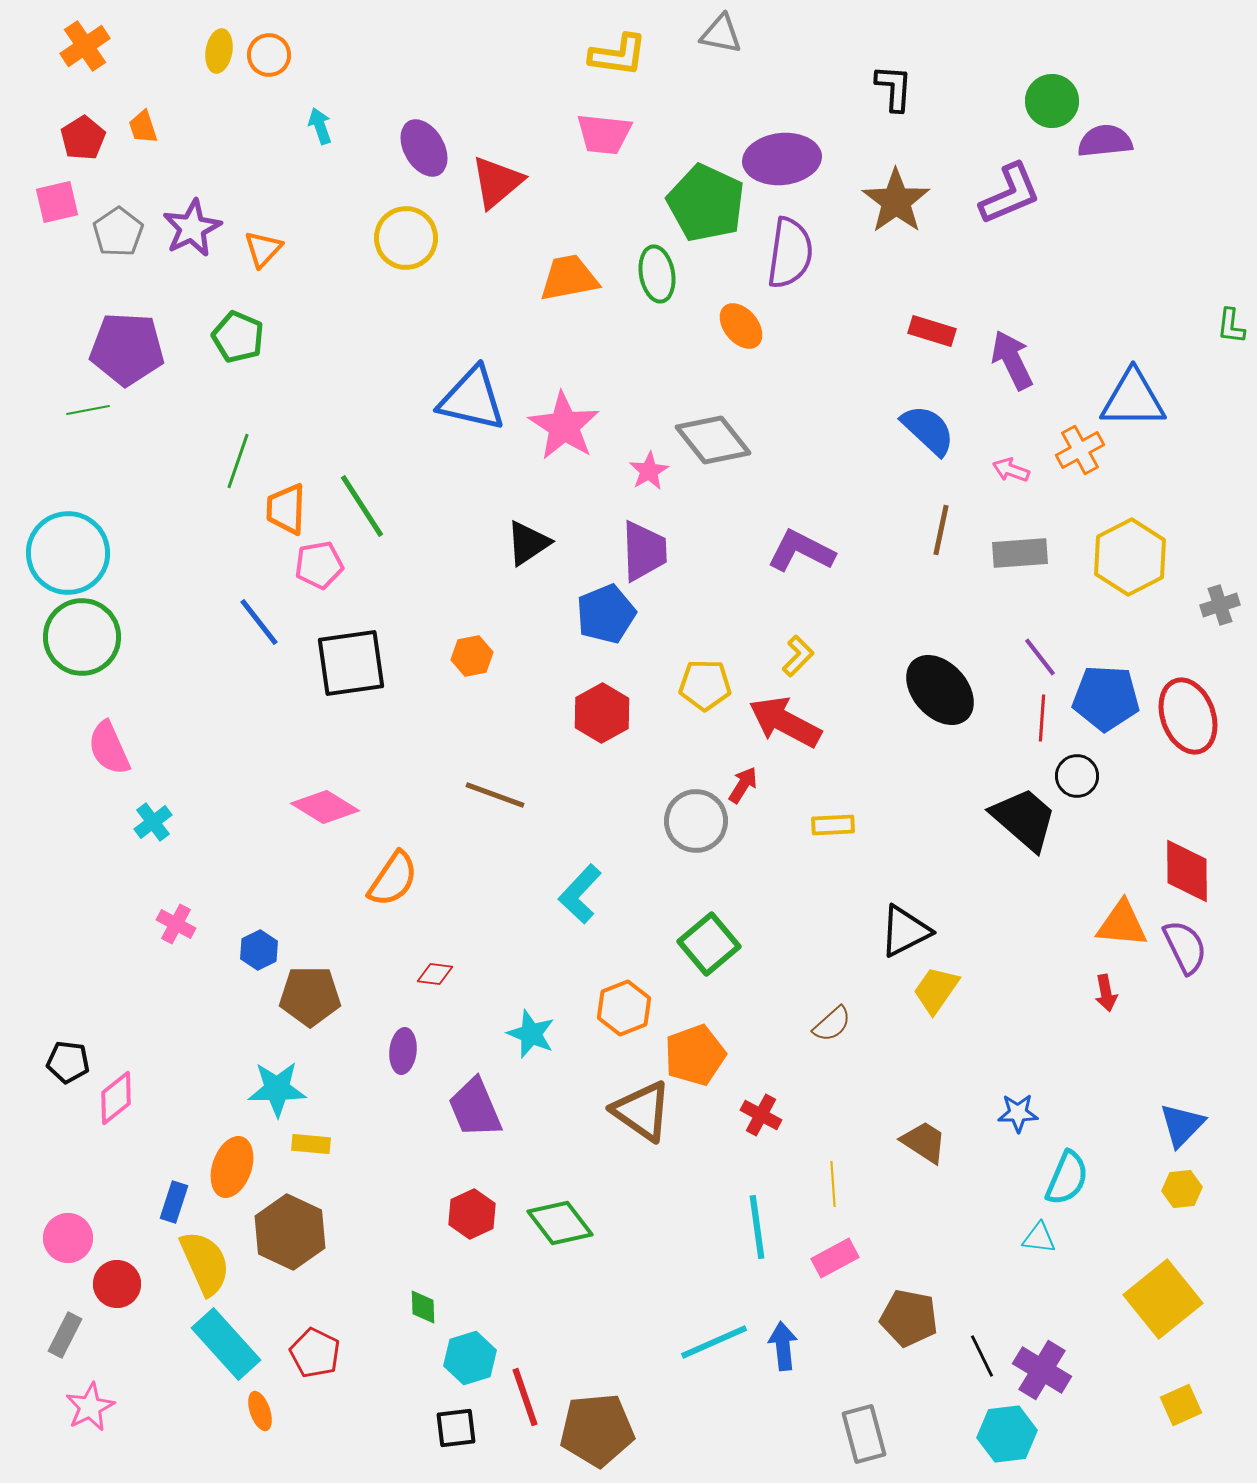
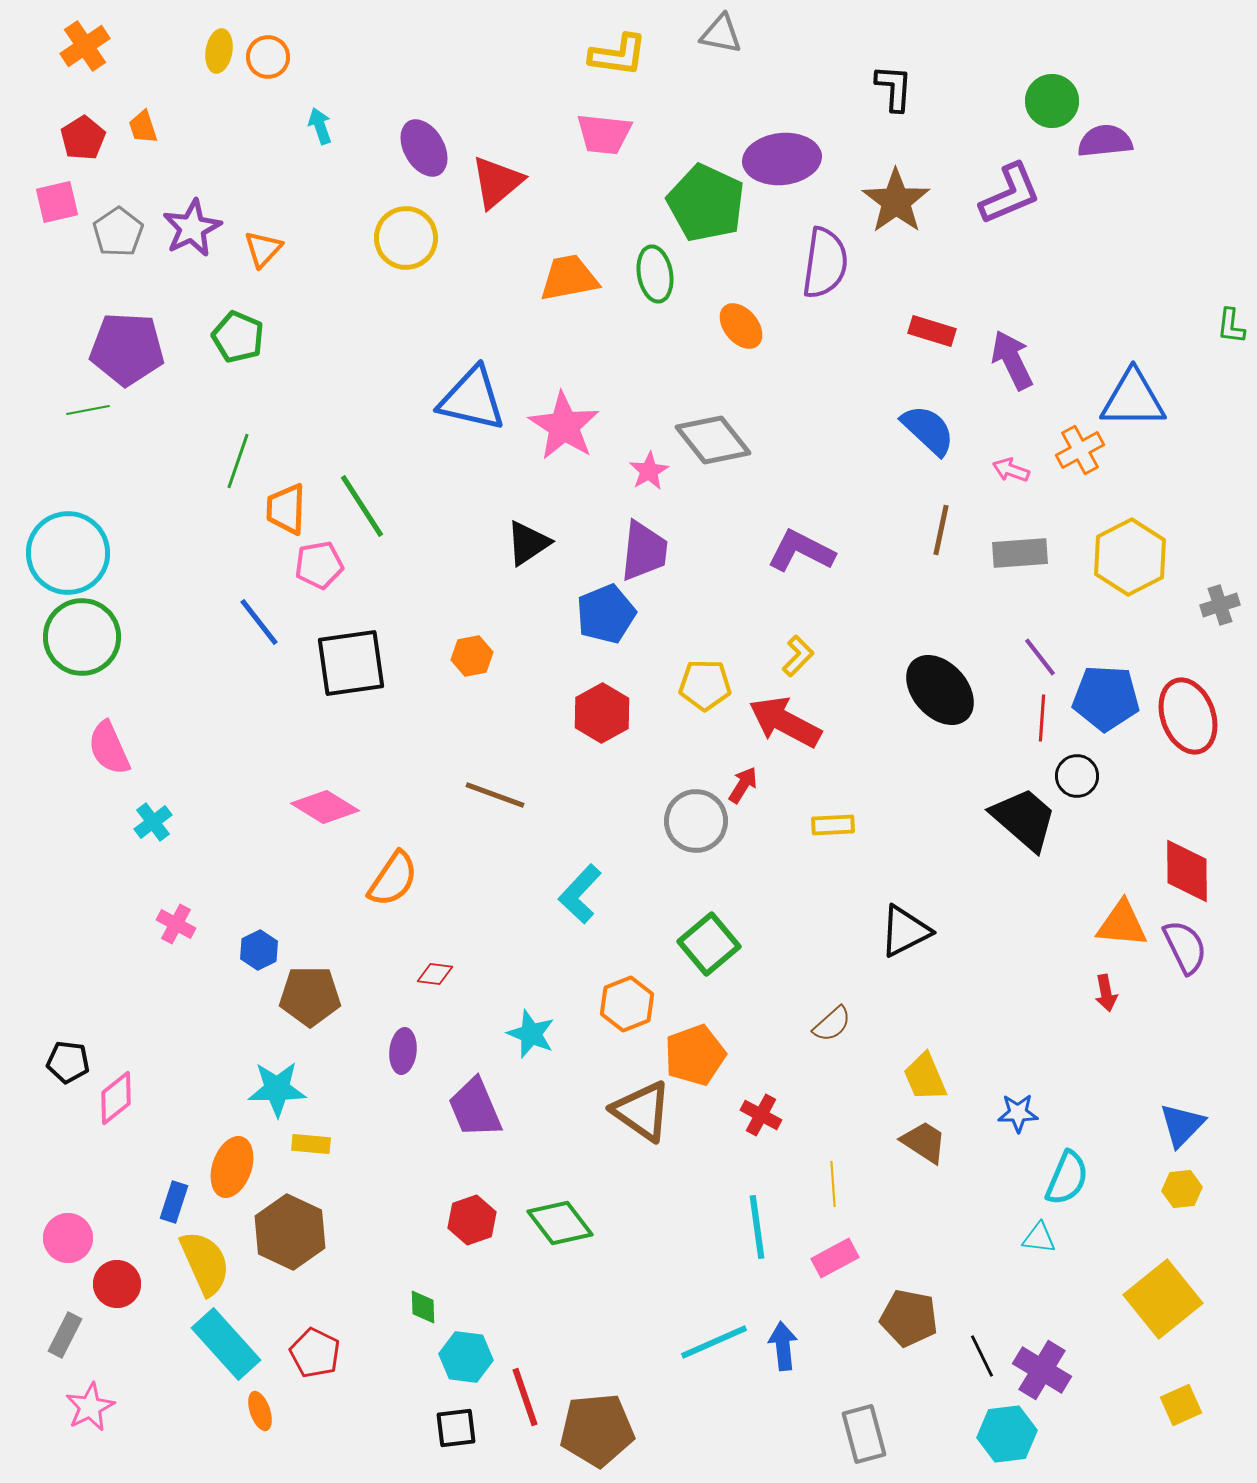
orange circle at (269, 55): moved 1 px left, 2 px down
purple semicircle at (790, 253): moved 35 px right, 10 px down
green ellipse at (657, 274): moved 2 px left
purple trapezoid at (644, 551): rotated 8 degrees clockwise
yellow trapezoid at (936, 990): moved 11 px left, 87 px down; rotated 58 degrees counterclockwise
orange hexagon at (624, 1008): moved 3 px right, 4 px up
red hexagon at (472, 1214): moved 6 px down; rotated 6 degrees clockwise
cyan hexagon at (470, 1358): moved 4 px left, 1 px up; rotated 24 degrees clockwise
